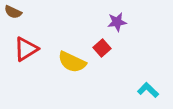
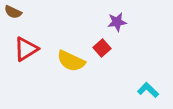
yellow semicircle: moved 1 px left, 1 px up
